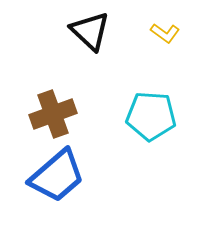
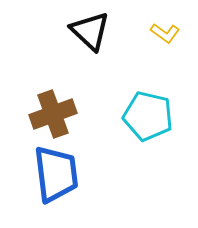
cyan pentagon: moved 3 px left; rotated 9 degrees clockwise
blue trapezoid: moved 1 px left, 2 px up; rotated 56 degrees counterclockwise
